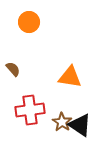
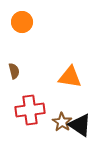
orange circle: moved 7 px left
brown semicircle: moved 1 px right, 2 px down; rotated 28 degrees clockwise
